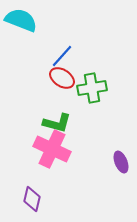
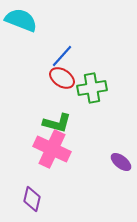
purple ellipse: rotated 30 degrees counterclockwise
